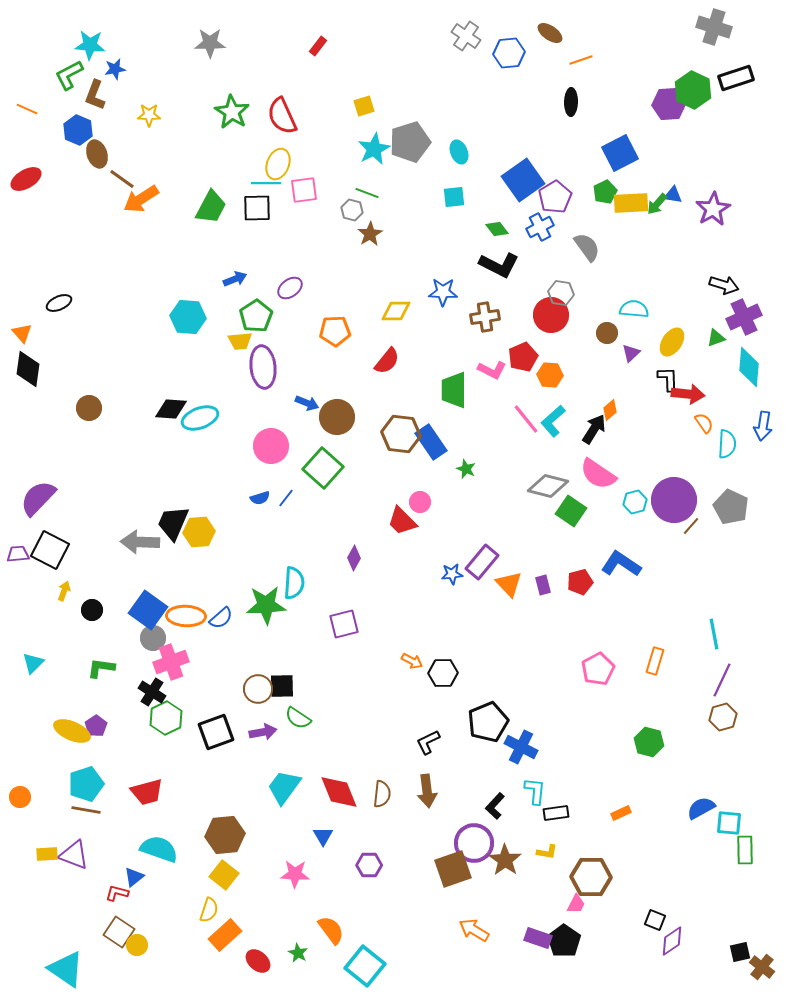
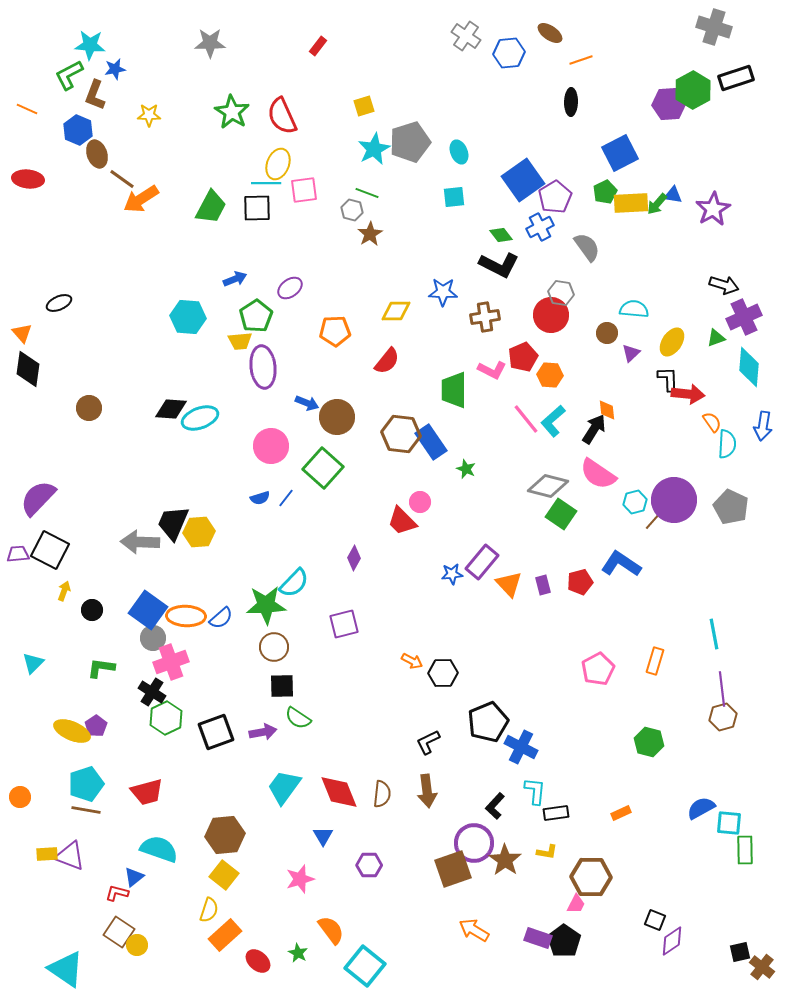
green hexagon at (693, 90): rotated 6 degrees clockwise
red ellipse at (26, 179): moved 2 px right; rotated 36 degrees clockwise
green diamond at (497, 229): moved 4 px right, 6 px down
orange diamond at (610, 410): moved 3 px left; rotated 55 degrees counterclockwise
orange semicircle at (704, 423): moved 8 px right, 1 px up
green square at (571, 511): moved 10 px left, 3 px down
brown line at (691, 526): moved 38 px left, 5 px up
cyan semicircle at (294, 583): rotated 40 degrees clockwise
purple line at (722, 680): moved 9 px down; rotated 32 degrees counterclockwise
brown circle at (258, 689): moved 16 px right, 42 px up
purple triangle at (74, 855): moved 4 px left, 1 px down
pink star at (295, 874): moved 5 px right, 5 px down; rotated 20 degrees counterclockwise
